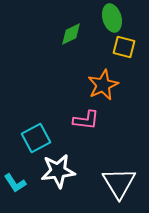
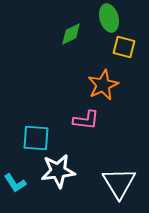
green ellipse: moved 3 px left
cyan square: rotated 32 degrees clockwise
